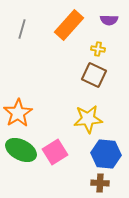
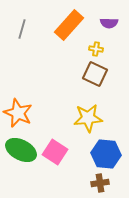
purple semicircle: moved 3 px down
yellow cross: moved 2 px left
brown square: moved 1 px right, 1 px up
orange star: rotated 16 degrees counterclockwise
yellow star: moved 1 px up
pink square: rotated 25 degrees counterclockwise
brown cross: rotated 12 degrees counterclockwise
